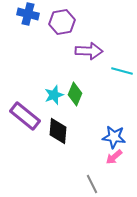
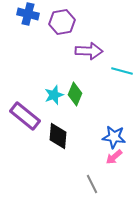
black diamond: moved 5 px down
